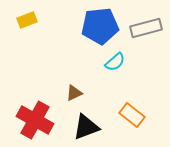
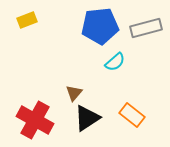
brown triangle: rotated 24 degrees counterclockwise
black triangle: moved 1 px right, 9 px up; rotated 12 degrees counterclockwise
